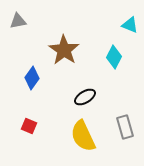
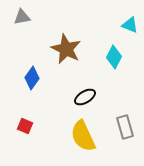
gray triangle: moved 4 px right, 4 px up
brown star: moved 2 px right, 1 px up; rotated 8 degrees counterclockwise
red square: moved 4 px left
